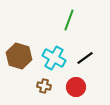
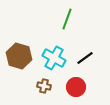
green line: moved 2 px left, 1 px up
